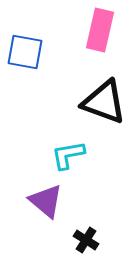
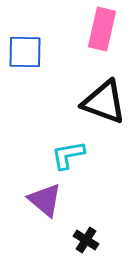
pink rectangle: moved 2 px right, 1 px up
blue square: rotated 9 degrees counterclockwise
purple triangle: moved 1 px left, 1 px up
